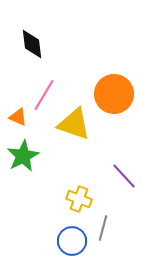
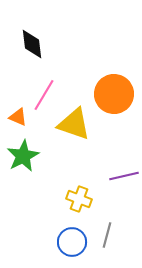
purple line: rotated 60 degrees counterclockwise
gray line: moved 4 px right, 7 px down
blue circle: moved 1 px down
